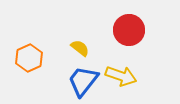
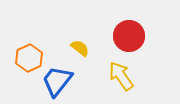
red circle: moved 6 px down
yellow arrow: rotated 144 degrees counterclockwise
blue trapezoid: moved 26 px left
